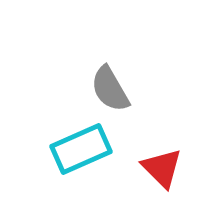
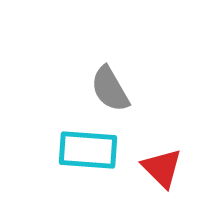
cyan rectangle: moved 7 px right, 1 px down; rotated 28 degrees clockwise
